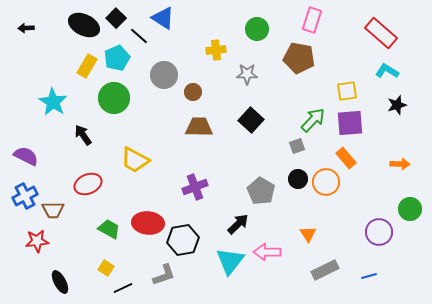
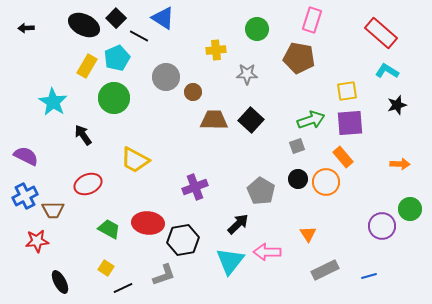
black line at (139, 36): rotated 12 degrees counterclockwise
gray circle at (164, 75): moved 2 px right, 2 px down
green arrow at (313, 120): moved 2 px left; rotated 28 degrees clockwise
brown trapezoid at (199, 127): moved 15 px right, 7 px up
orange rectangle at (346, 158): moved 3 px left, 1 px up
purple circle at (379, 232): moved 3 px right, 6 px up
